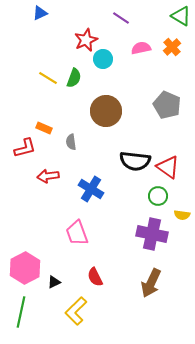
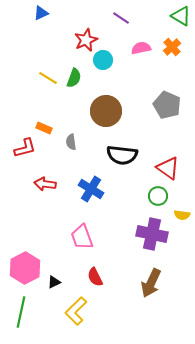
blue triangle: moved 1 px right
cyan circle: moved 1 px down
black semicircle: moved 13 px left, 6 px up
red triangle: moved 1 px down
red arrow: moved 3 px left, 8 px down; rotated 15 degrees clockwise
pink trapezoid: moved 5 px right, 4 px down
